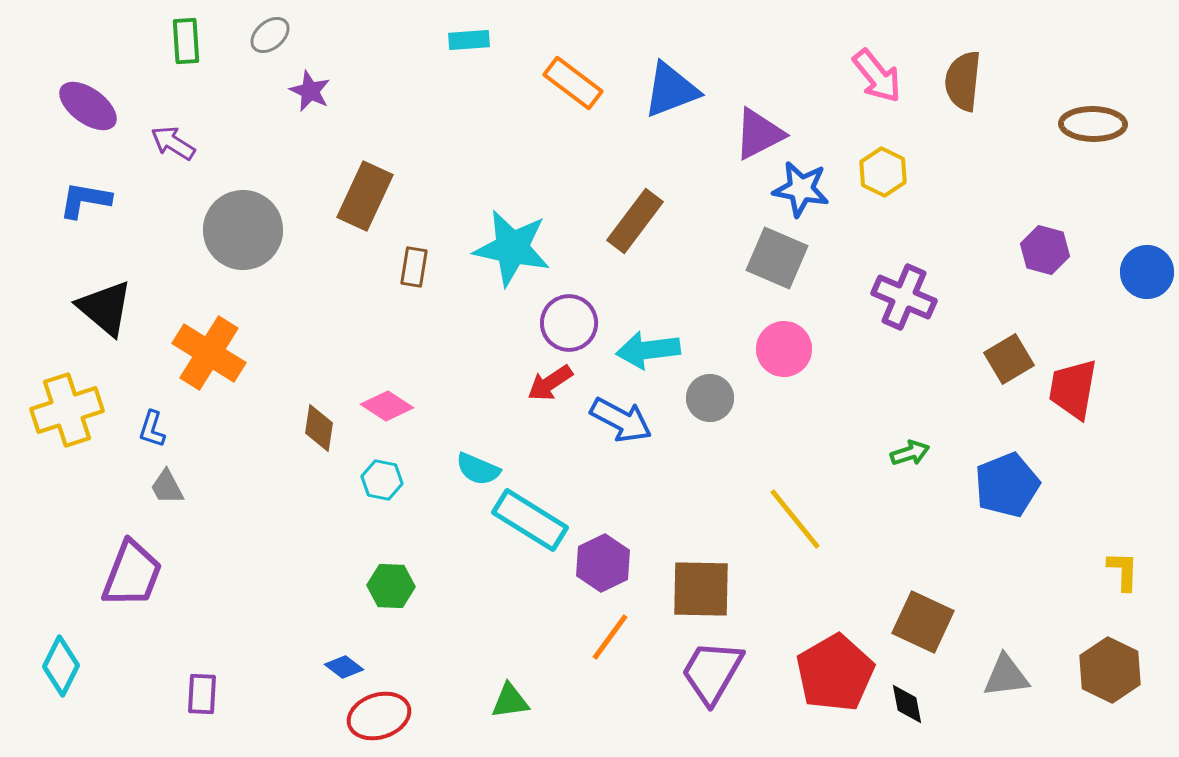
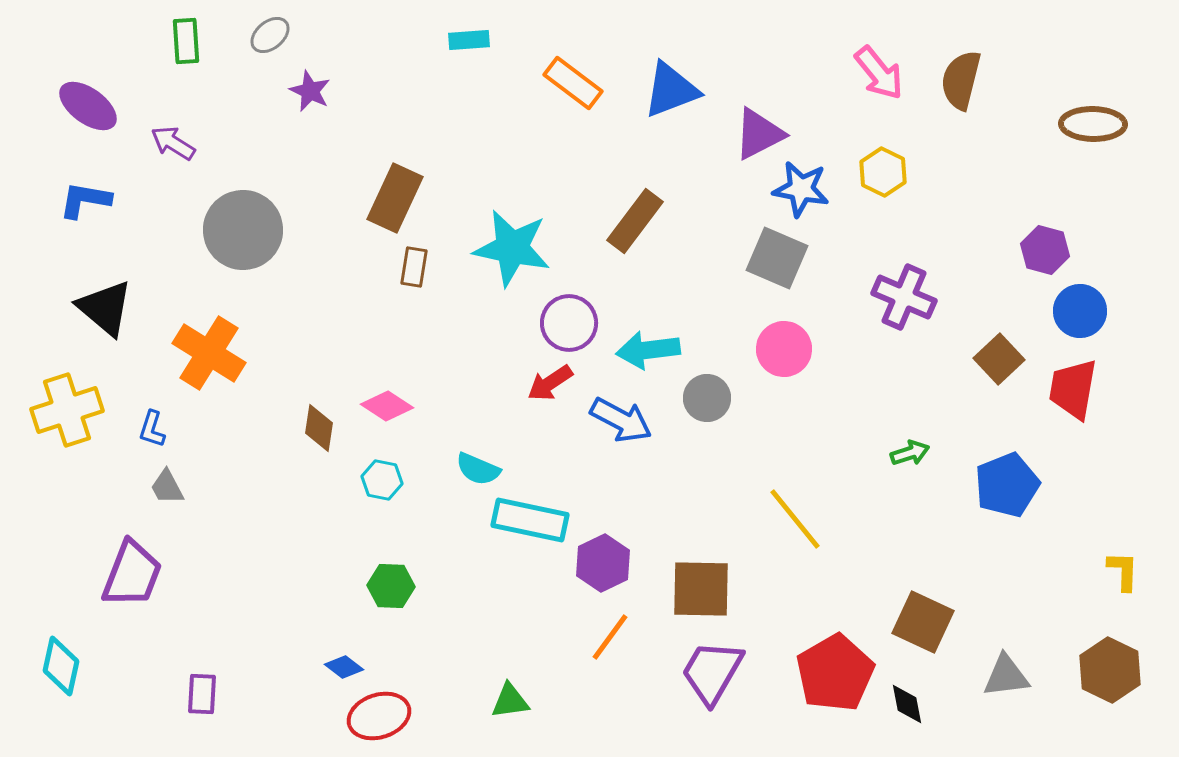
pink arrow at (877, 76): moved 2 px right, 3 px up
brown semicircle at (963, 81): moved 2 px left, 1 px up; rotated 8 degrees clockwise
brown rectangle at (365, 196): moved 30 px right, 2 px down
blue circle at (1147, 272): moved 67 px left, 39 px down
brown square at (1009, 359): moved 10 px left; rotated 12 degrees counterclockwise
gray circle at (710, 398): moved 3 px left
cyan rectangle at (530, 520): rotated 20 degrees counterclockwise
cyan diamond at (61, 666): rotated 14 degrees counterclockwise
